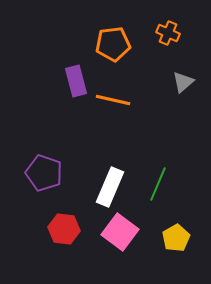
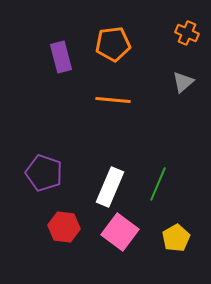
orange cross: moved 19 px right
purple rectangle: moved 15 px left, 24 px up
orange line: rotated 8 degrees counterclockwise
red hexagon: moved 2 px up
